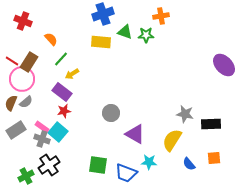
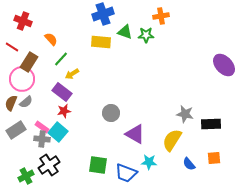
red line: moved 14 px up
gray cross: rotated 14 degrees counterclockwise
